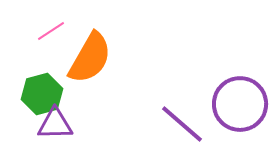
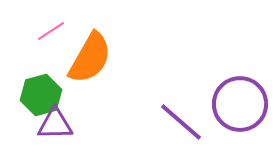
green hexagon: moved 1 px left, 1 px down
purple line: moved 1 px left, 2 px up
